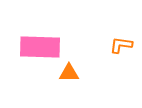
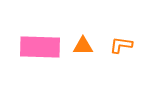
orange triangle: moved 14 px right, 27 px up
